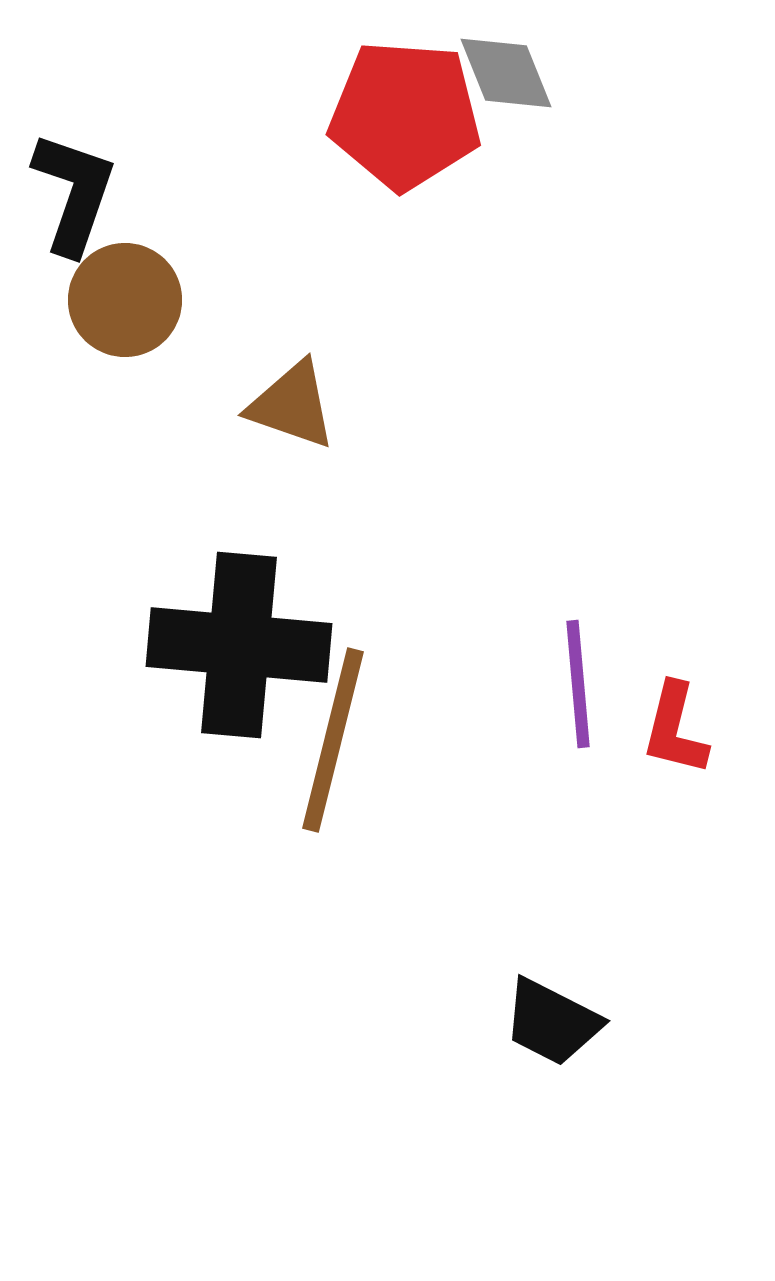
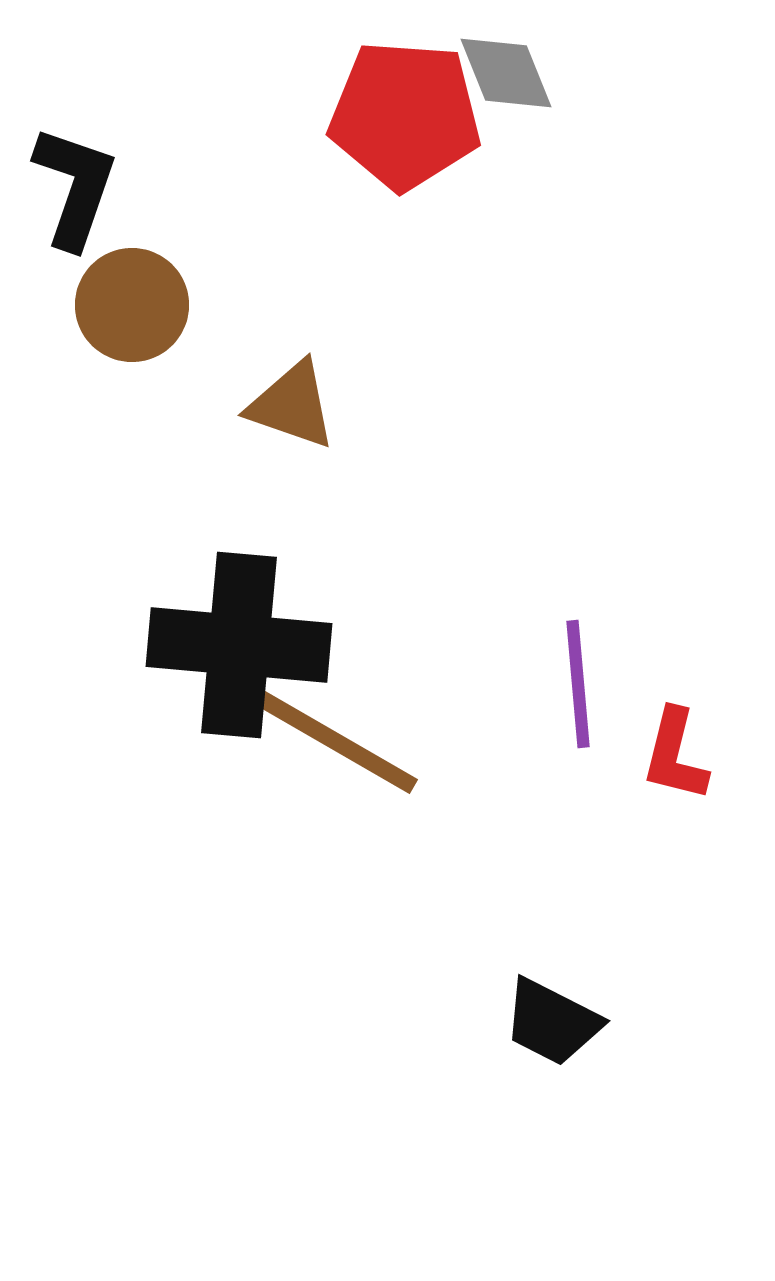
black L-shape: moved 1 px right, 6 px up
brown circle: moved 7 px right, 5 px down
red L-shape: moved 26 px down
brown line: rotated 74 degrees counterclockwise
